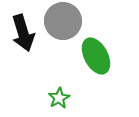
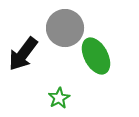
gray circle: moved 2 px right, 7 px down
black arrow: moved 21 px down; rotated 54 degrees clockwise
